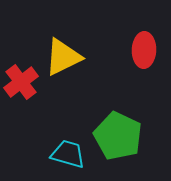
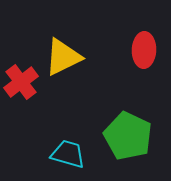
green pentagon: moved 10 px right
